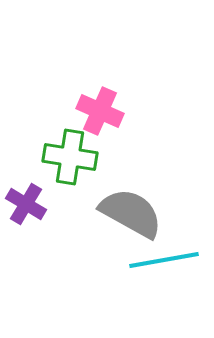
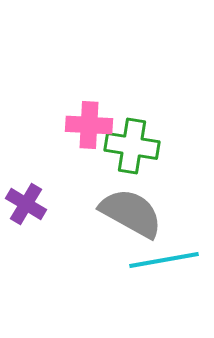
pink cross: moved 11 px left, 14 px down; rotated 21 degrees counterclockwise
green cross: moved 62 px right, 11 px up
